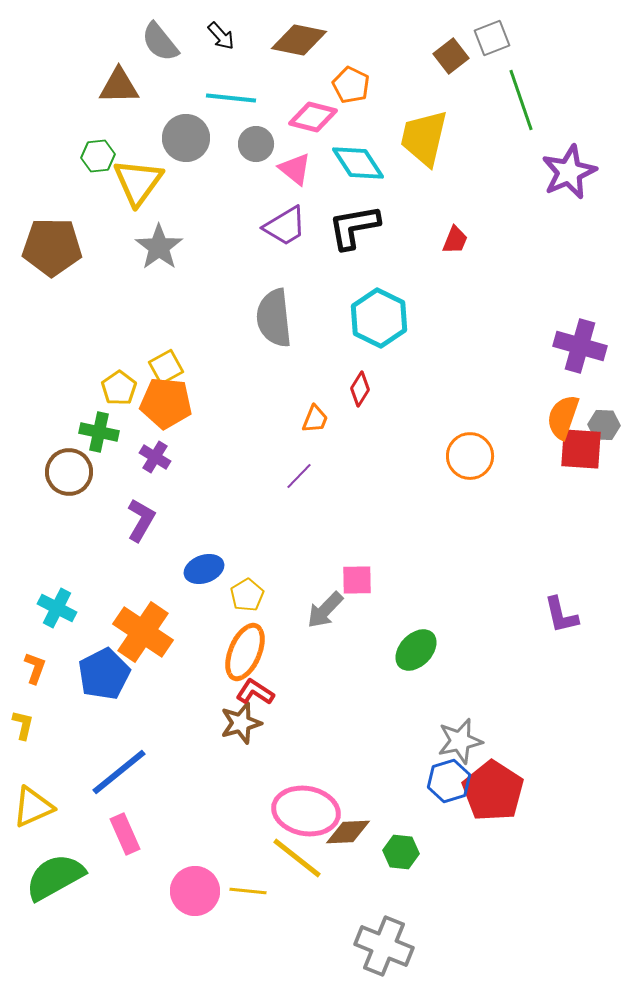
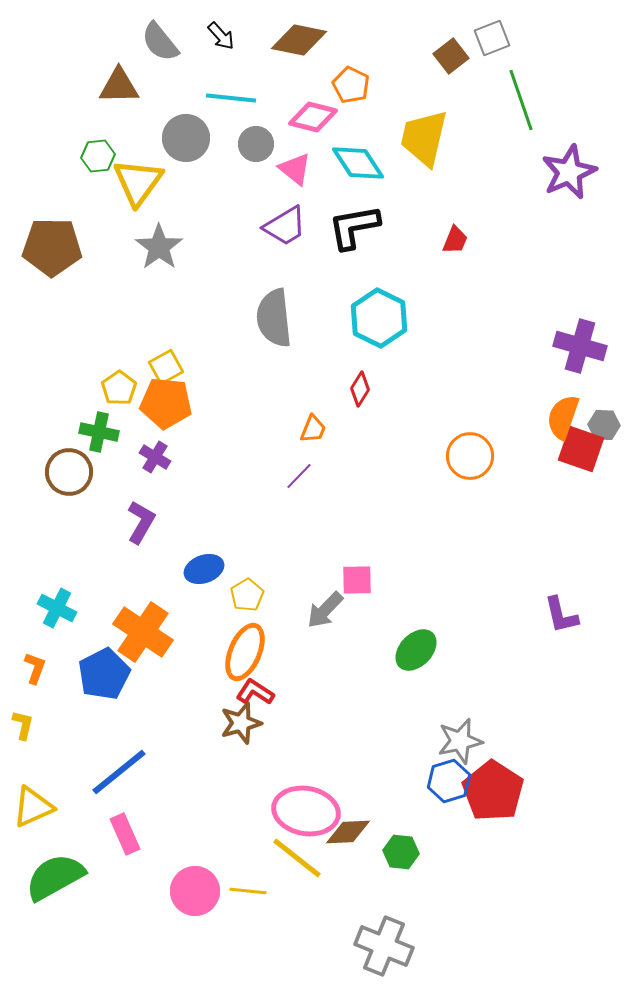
orange trapezoid at (315, 419): moved 2 px left, 10 px down
red square at (581, 449): rotated 15 degrees clockwise
purple L-shape at (141, 520): moved 2 px down
